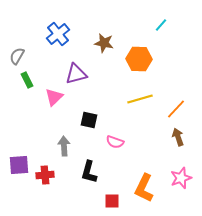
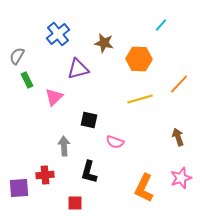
purple triangle: moved 2 px right, 5 px up
orange line: moved 3 px right, 25 px up
purple square: moved 23 px down
red square: moved 37 px left, 2 px down
